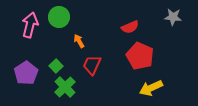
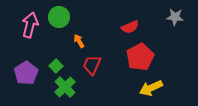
gray star: moved 2 px right
red pentagon: moved 1 px down; rotated 20 degrees clockwise
